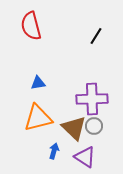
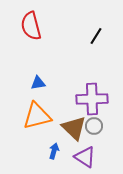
orange triangle: moved 1 px left, 2 px up
